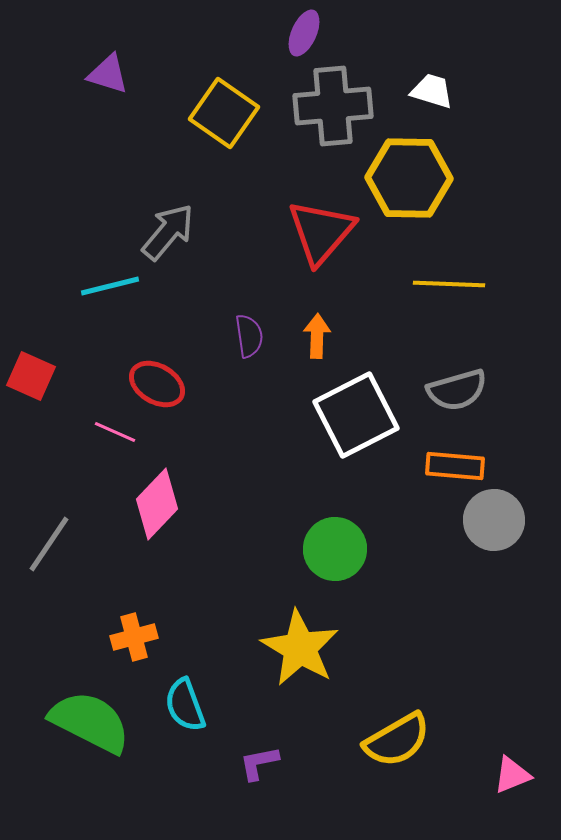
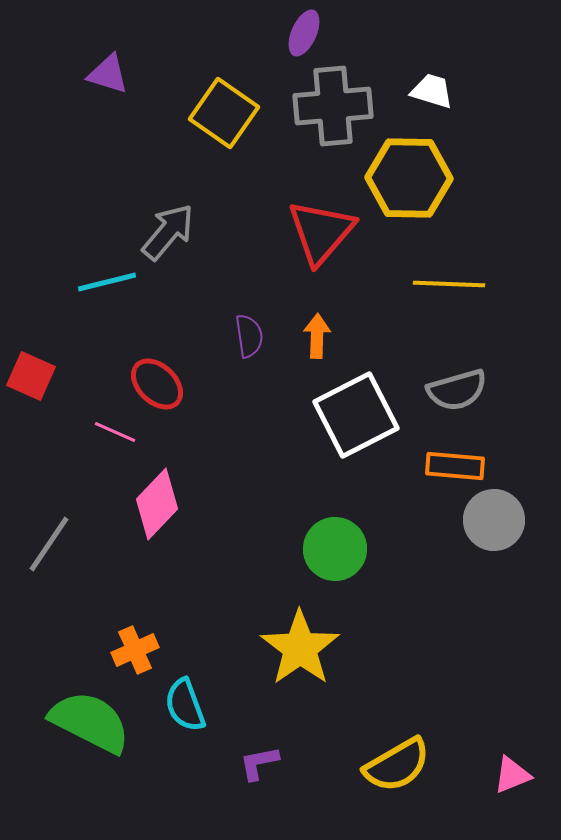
cyan line: moved 3 px left, 4 px up
red ellipse: rotated 14 degrees clockwise
orange cross: moved 1 px right, 13 px down; rotated 9 degrees counterclockwise
yellow star: rotated 6 degrees clockwise
yellow semicircle: moved 25 px down
